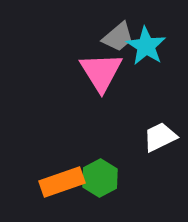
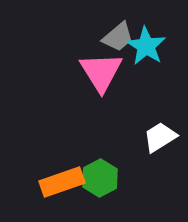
white trapezoid: rotated 6 degrees counterclockwise
